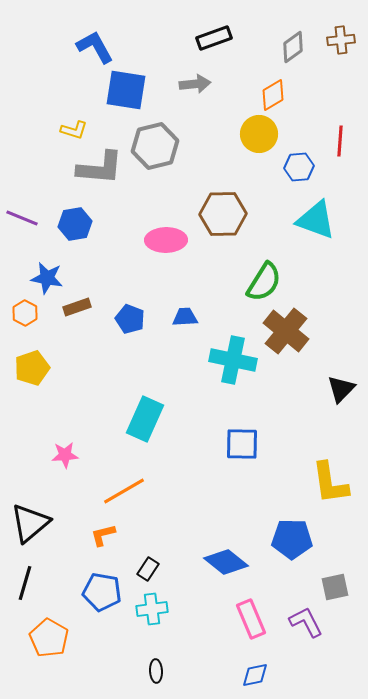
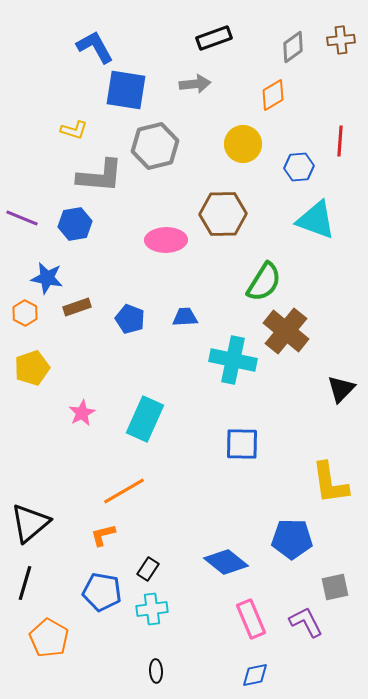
yellow circle at (259, 134): moved 16 px left, 10 px down
gray L-shape at (100, 168): moved 8 px down
pink star at (65, 455): moved 17 px right, 42 px up; rotated 24 degrees counterclockwise
